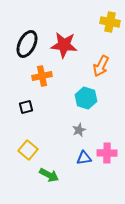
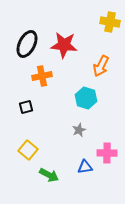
blue triangle: moved 1 px right, 9 px down
